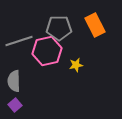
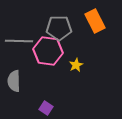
orange rectangle: moved 4 px up
gray line: rotated 20 degrees clockwise
pink hexagon: moved 1 px right; rotated 20 degrees clockwise
yellow star: rotated 16 degrees counterclockwise
purple square: moved 31 px right, 3 px down; rotated 16 degrees counterclockwise
